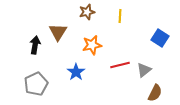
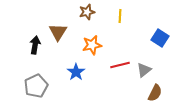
gray pentagon: moved 2 px down
